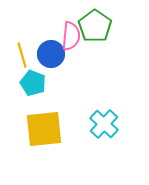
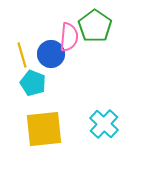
pink semicircle: moved 2 px left, 1 px down
